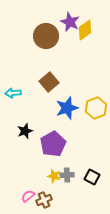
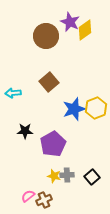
blue star: moved 7 px right, 1 px down
black star: rotated 21 degrees clockwise
black square: rotated 21 degrees clockwise
